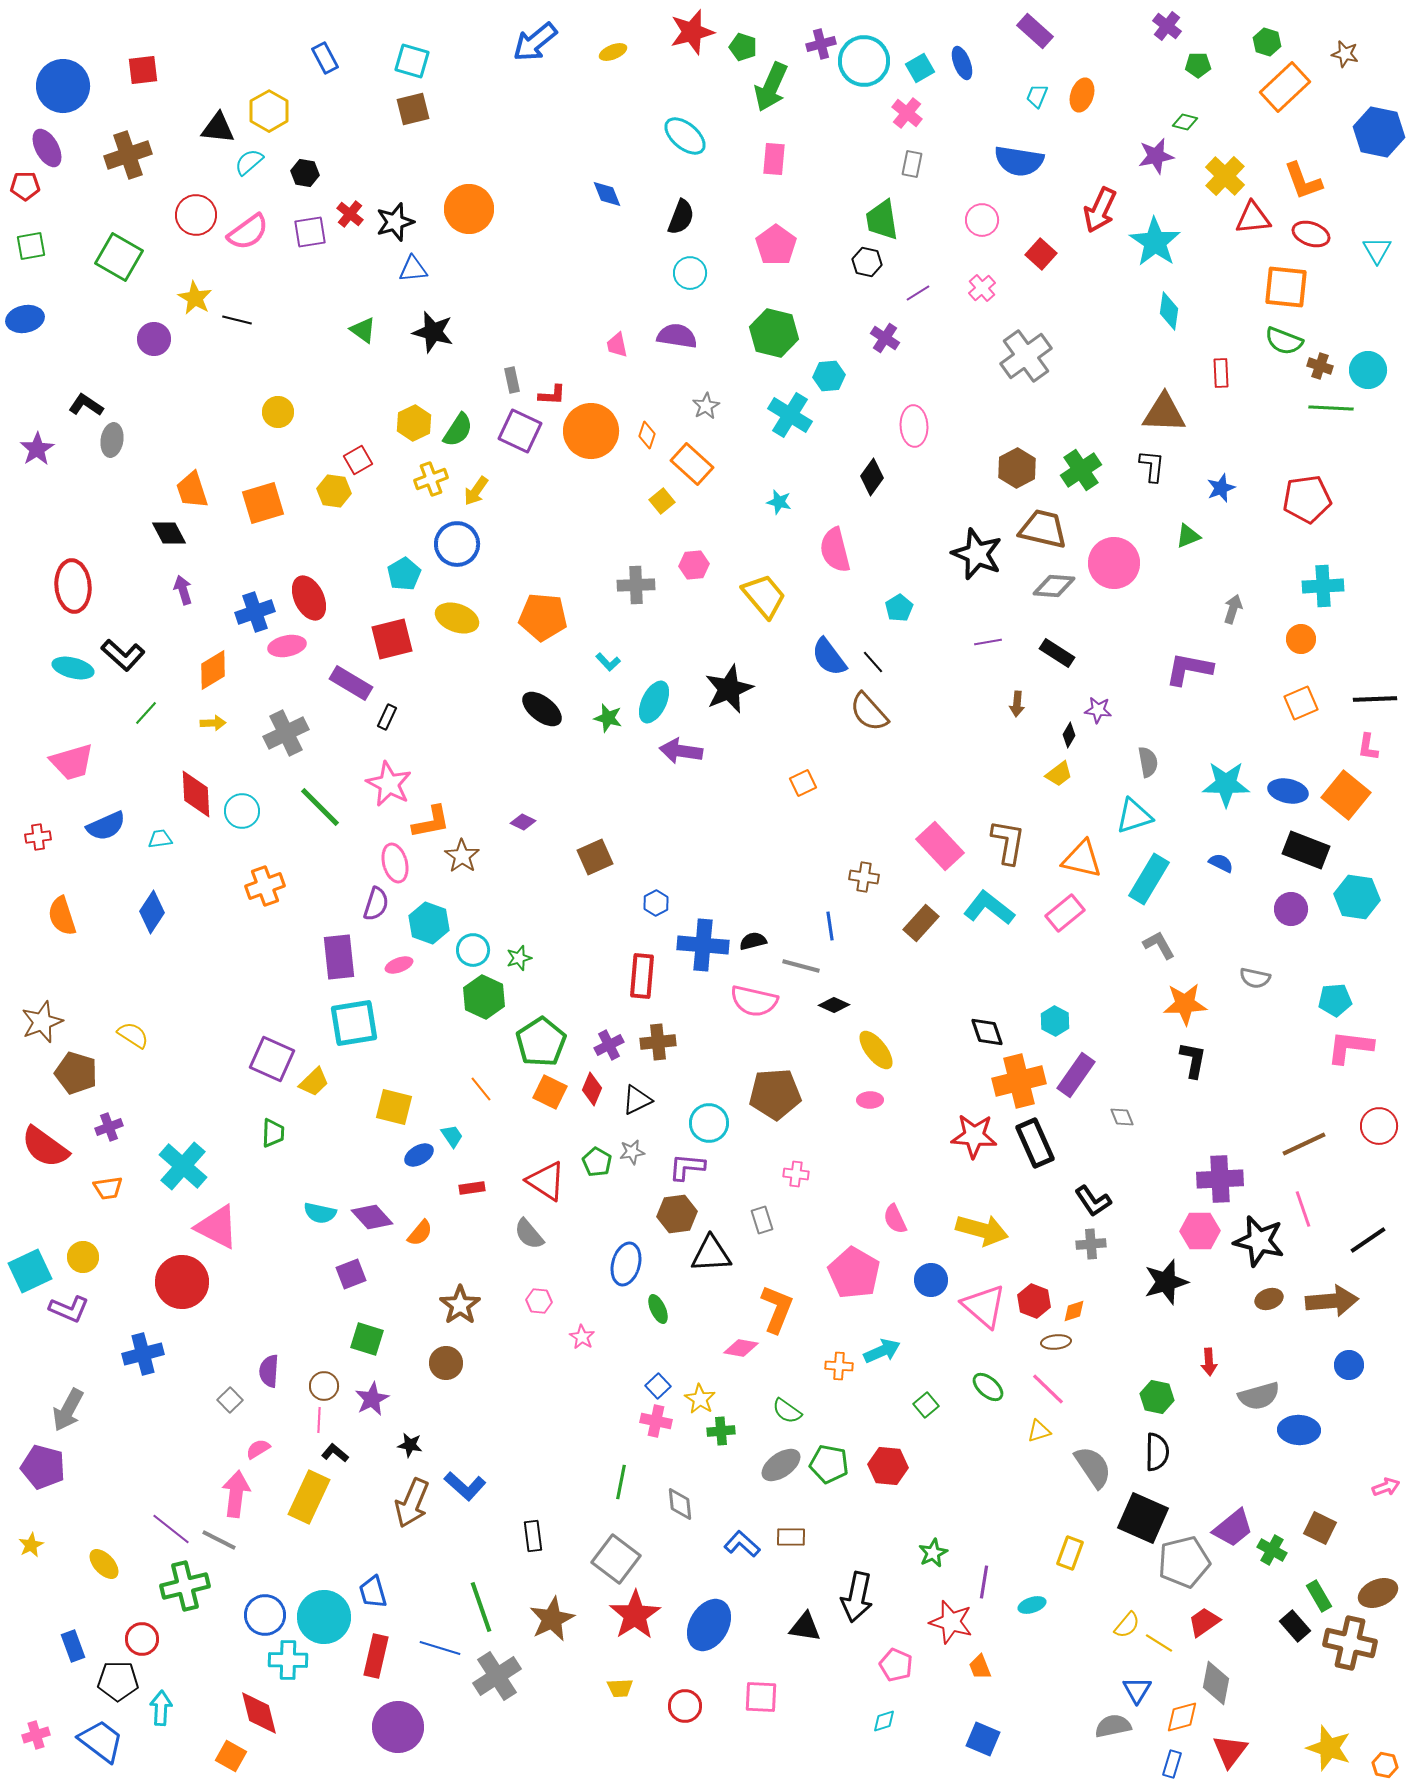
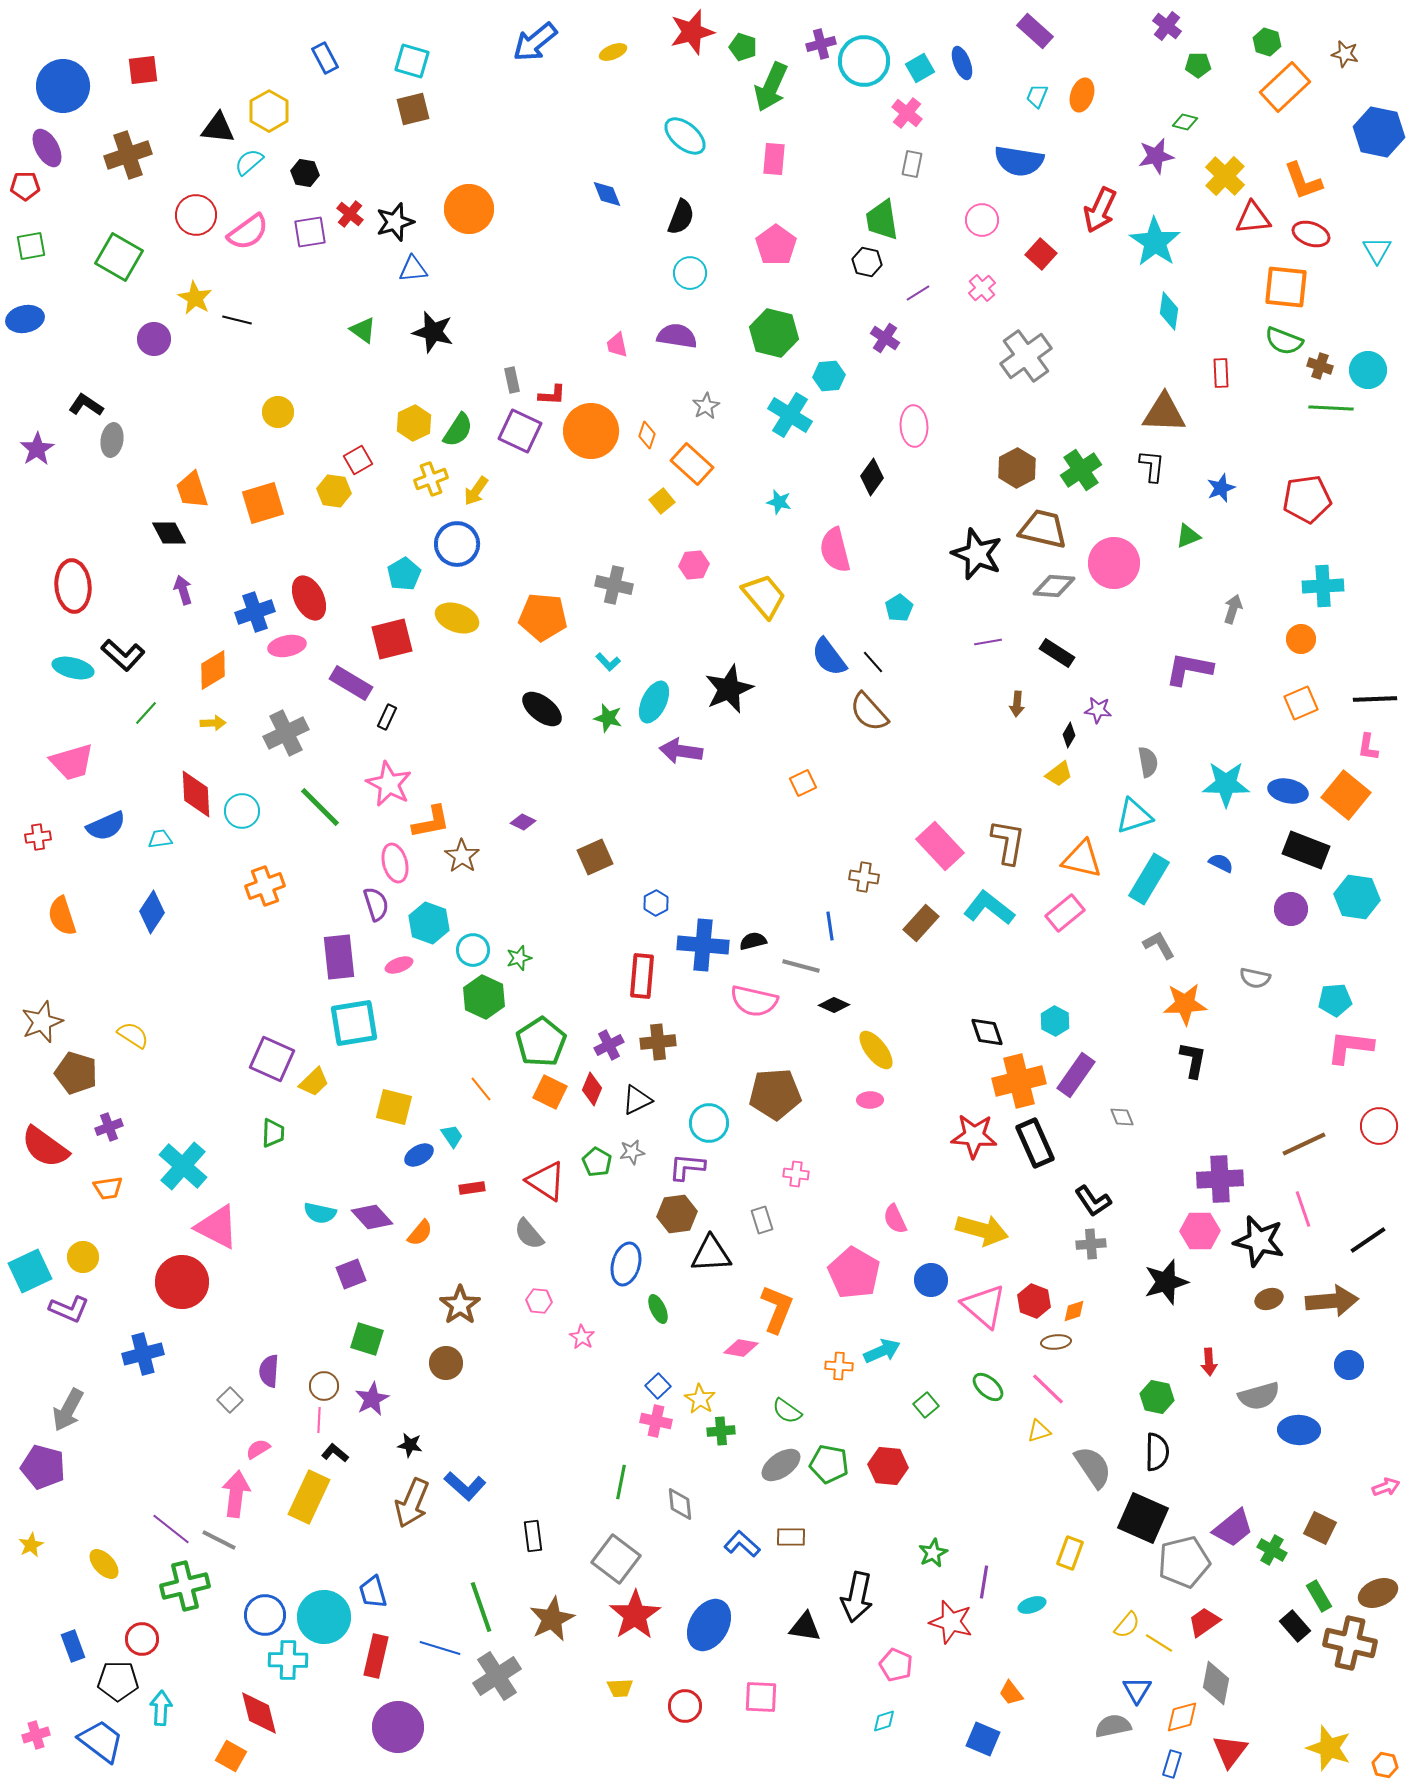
gray cross at (636, 585): moved 22 px left; rotated 15 degrees clockwise
purple semicircle at (376, 904): rotated 36 degrees counterclockwise
orange trapezoid at (980, 1667): moved 31 px right, 26 px down; rotated 16 degrees counterclockwise
